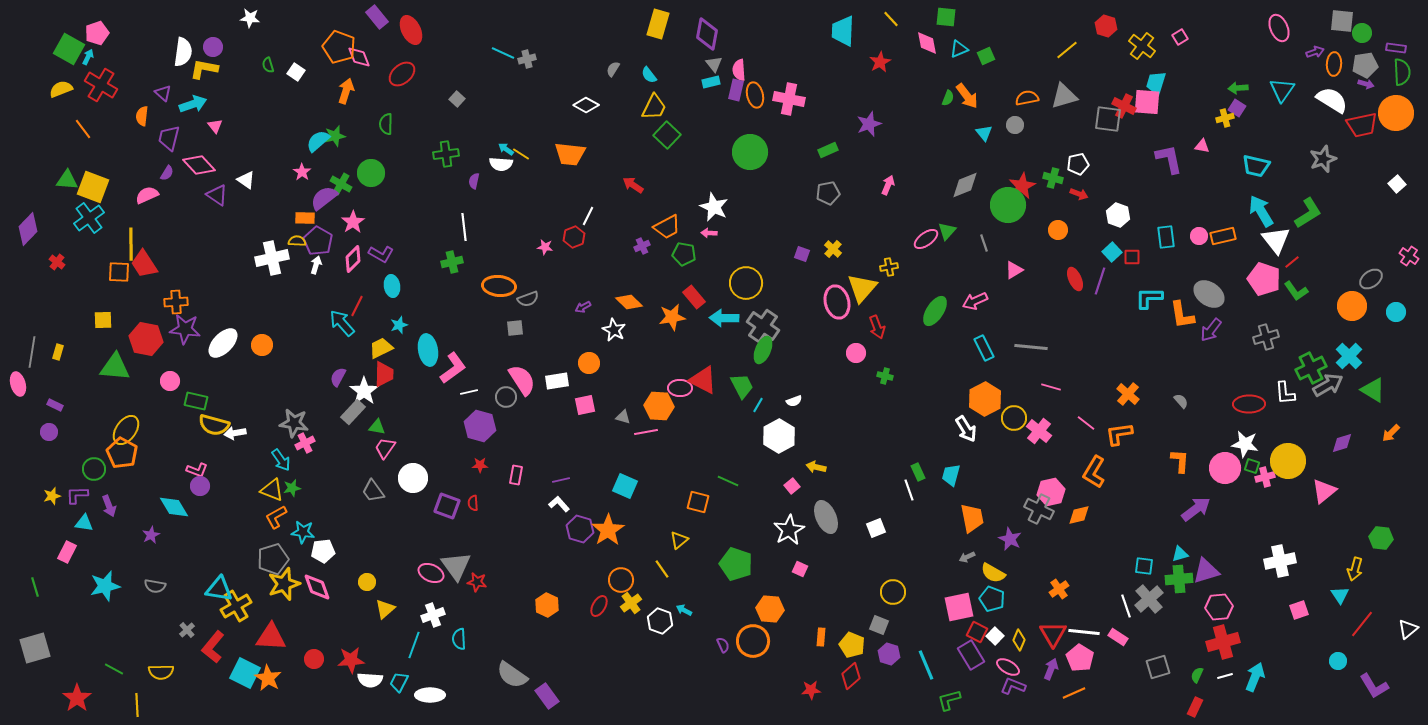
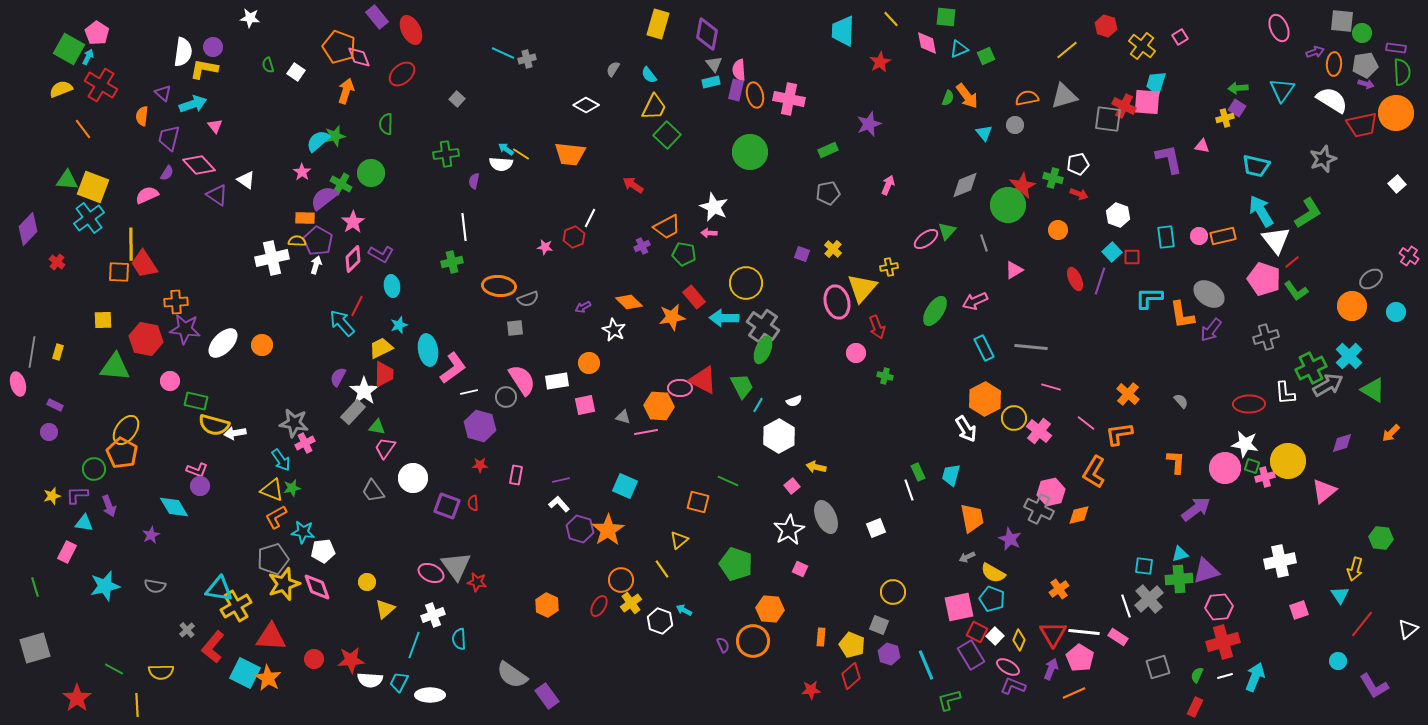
pink pentagon at (97, 33): rotated 20 degrees counterclockwise
white line at (588, 216): moved 2 px right, 2 px down
orange L-shape at (1180, 461): moved 4 px left, 1 px down
